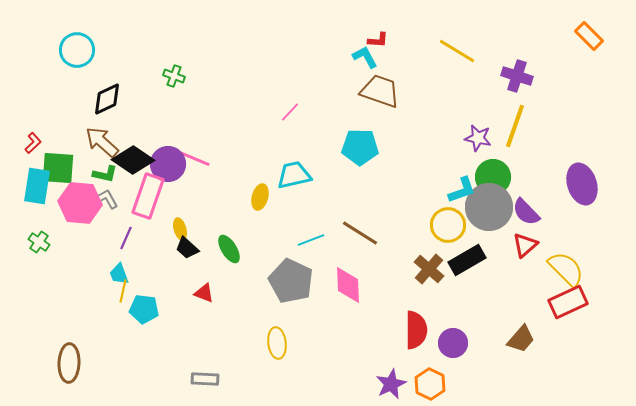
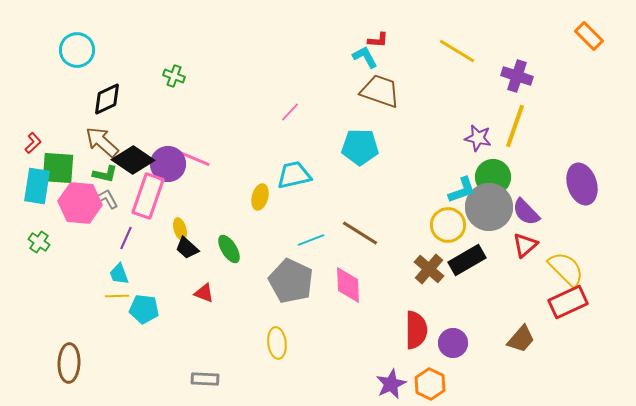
yellow line at (123, 291): moved 6 px left, 5 px down; rotated 75 degrees clockwise
